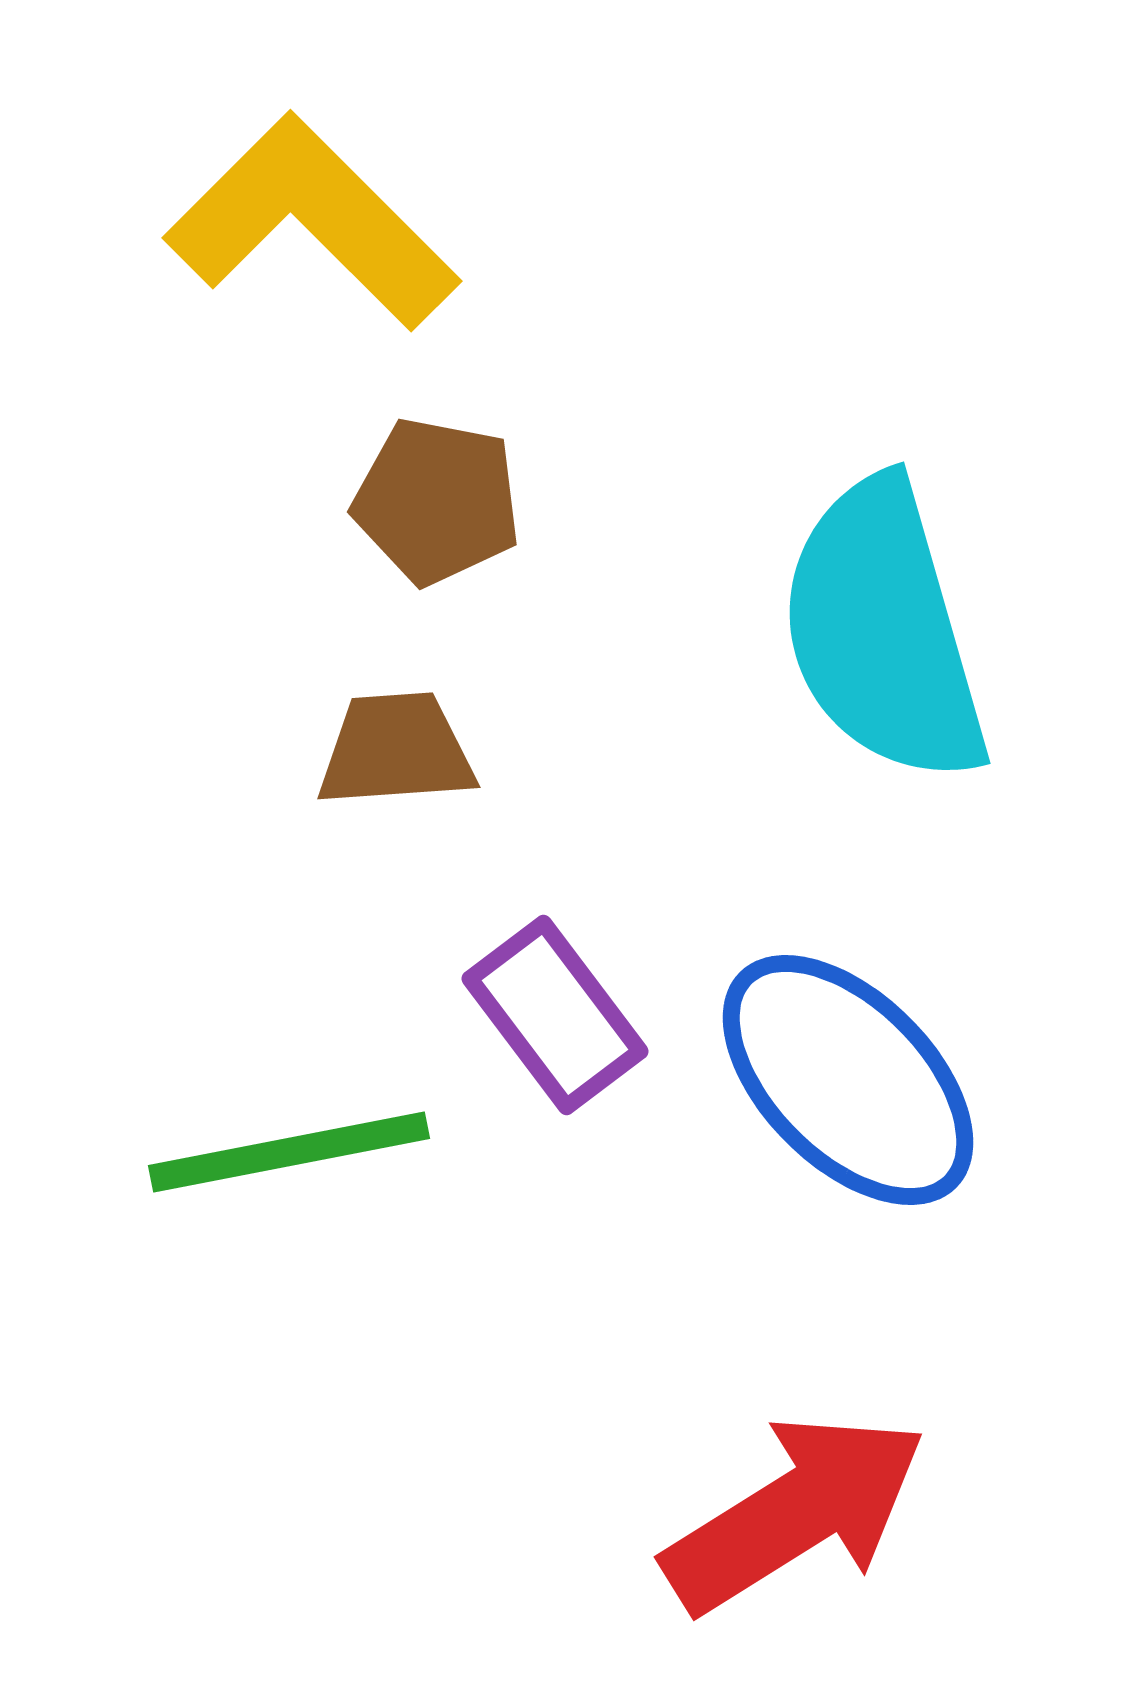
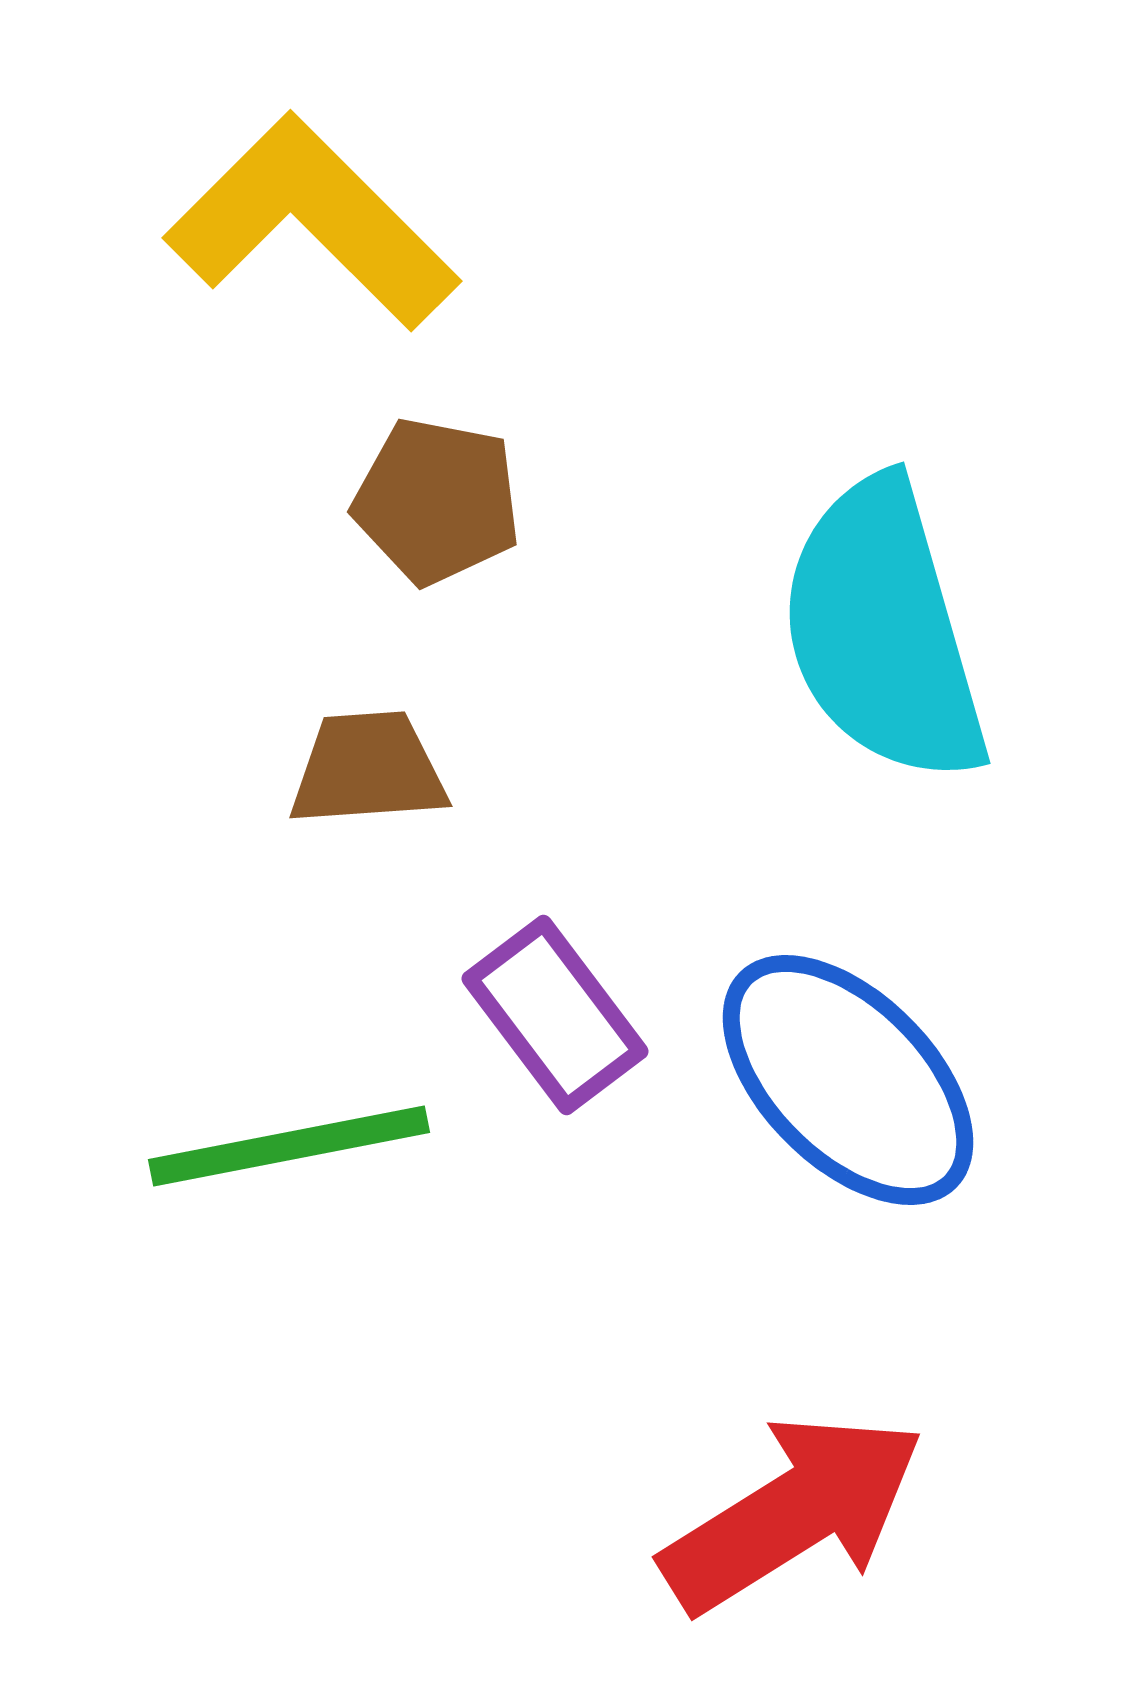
brown trapezoid: moved 28 px left, 19 px down
green line: moved 6 px up
red arrow: moved 2 px left
